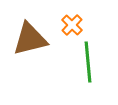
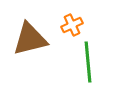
orange cross: rotated 20 degrees clockwise
